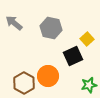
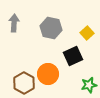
gray arrow: rotated 54 degrees clockwise
yellow square: moved 6 px up
orange circle: moved 2 px up
